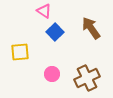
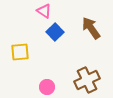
pink circle: moved 5 px left, 13 px down
brown cross: moved 2 px down
